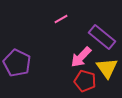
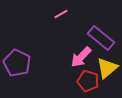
pink line: moved 5 px up
purple rectangle: moved 1 px left, 1 px down
yellow triangle: rotated 25 degrees clockwise
red pentagon: moved 3 px right
